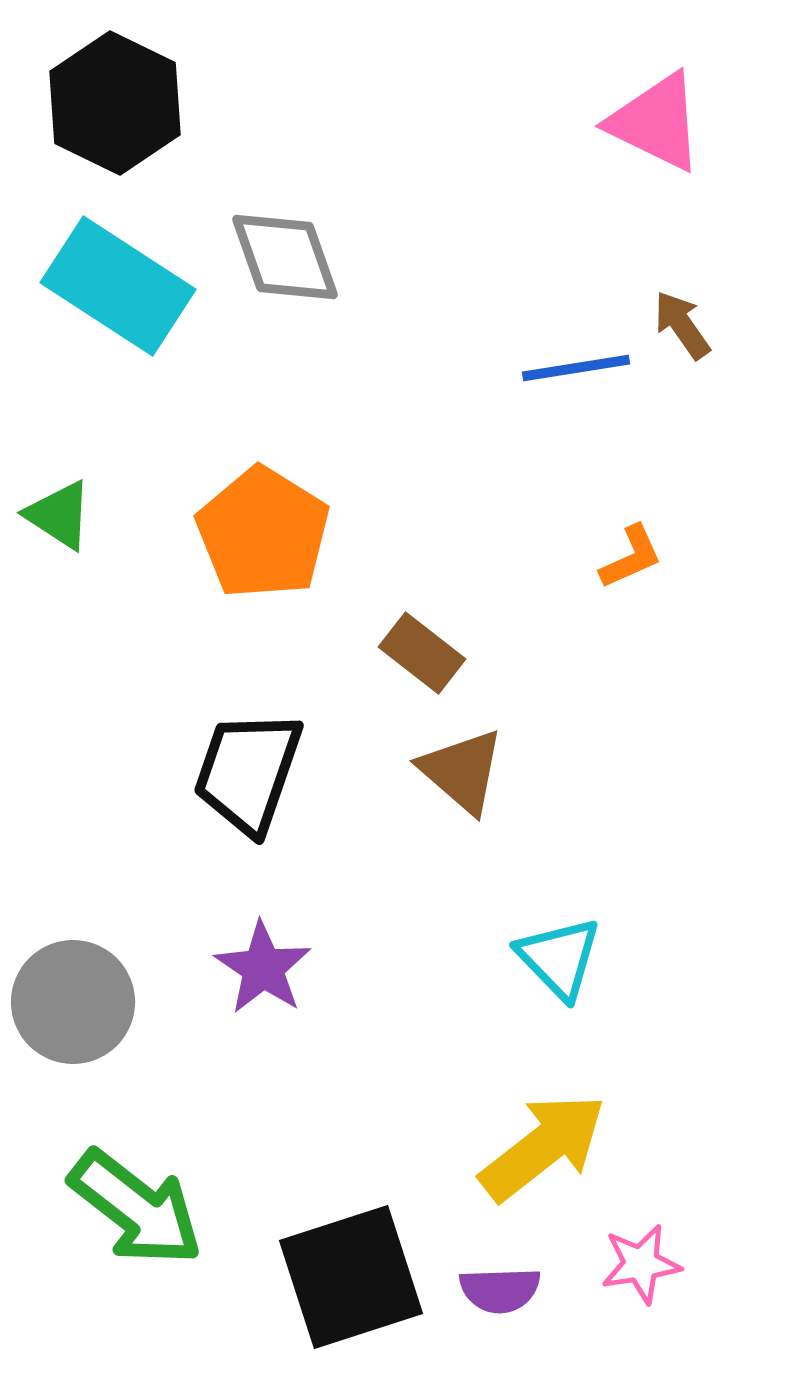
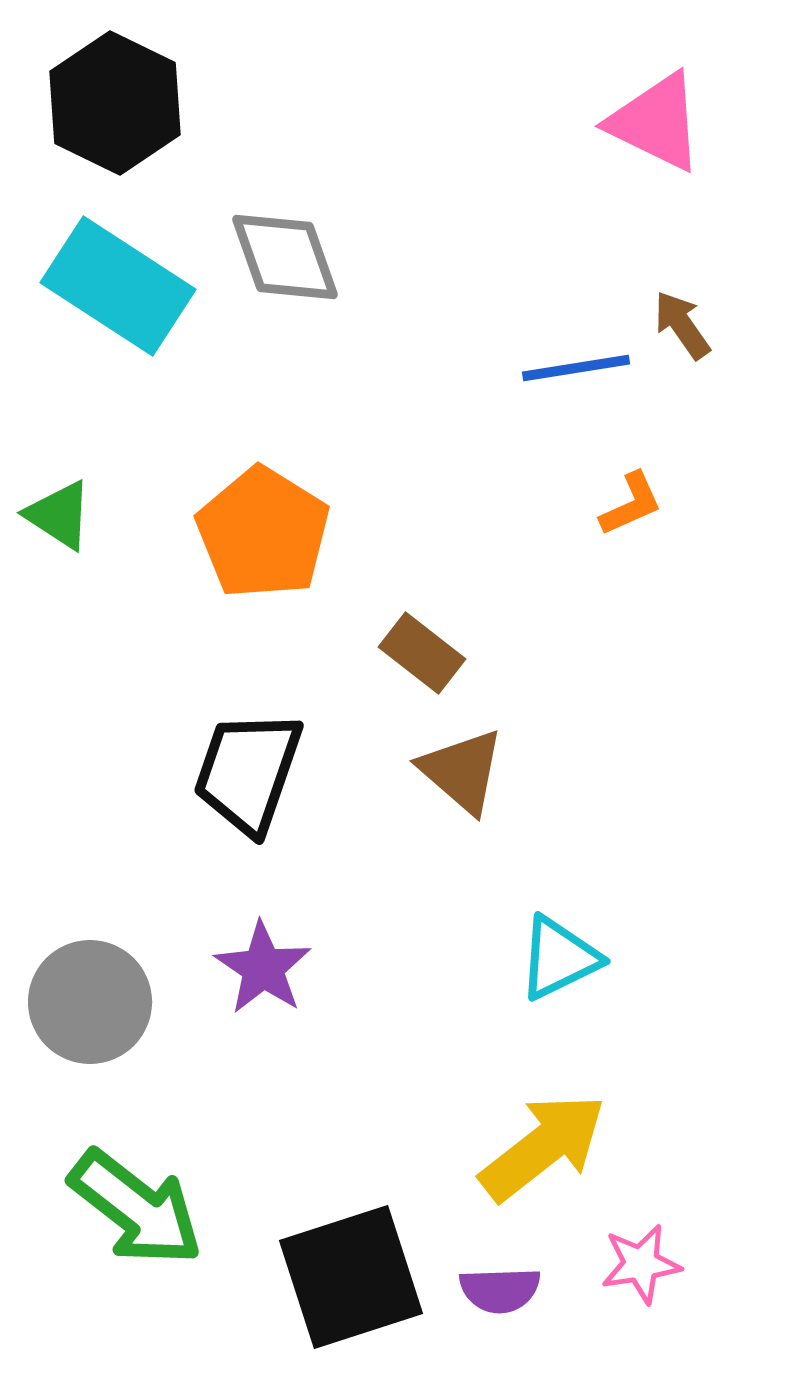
orange L-shape: moved 53 px up
cyan triangle: rotated 48 degrees clockwise
gray circle: moved 17 px right
